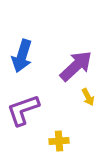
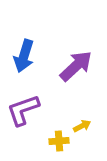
blue arrow: moved 2 px right
yellow arrow: moved 6 px left, 29 px down; rotated 90 degrees counterclockwise
